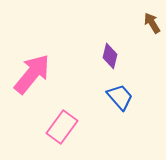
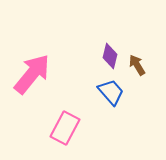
brown arrow: moved 15 px left, 42 px down
blue trapezoid: moved 9 px left, 5 px up
pink rectangle: moved 3 px right, 1 px down; rotated 8 degrees counterclockwise
